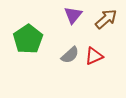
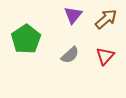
green pentagon: moved 2 px left
red triangle: moved 11 px right; rotated 24 degrees counterclockwise
